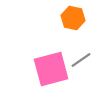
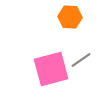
orange hexagon: moved 3 px left, 1 px up; rotated 10 degrees counterclockwise
